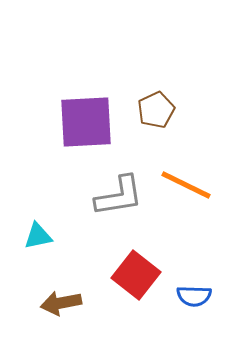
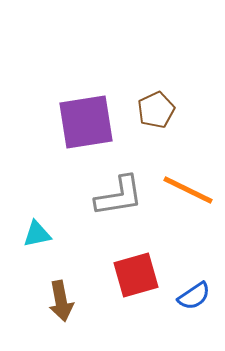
purple square: rotated 6 degrees counterclockwise
orange line: moved 2 px right, 5 px down
cyan triangle: moved 1 px left, 2 px up
red square: rotated 36 degrees clockwise
blue semicircle: rotated 36 degrees counterclockwise
brown arrow: moved 2 px up; rotated 90 degrees counterclockwise
